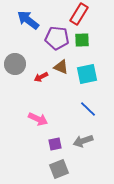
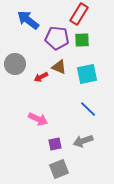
brown triangle: moved 2 px left
